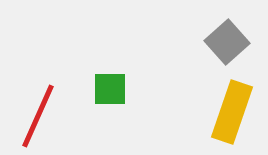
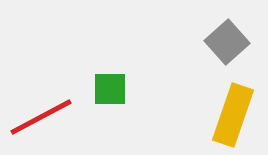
yellow rectangle: moved 1 px right, 3 px down
red line: moved 3 px right, 1 px down; rotated 38 degrees clockwise
